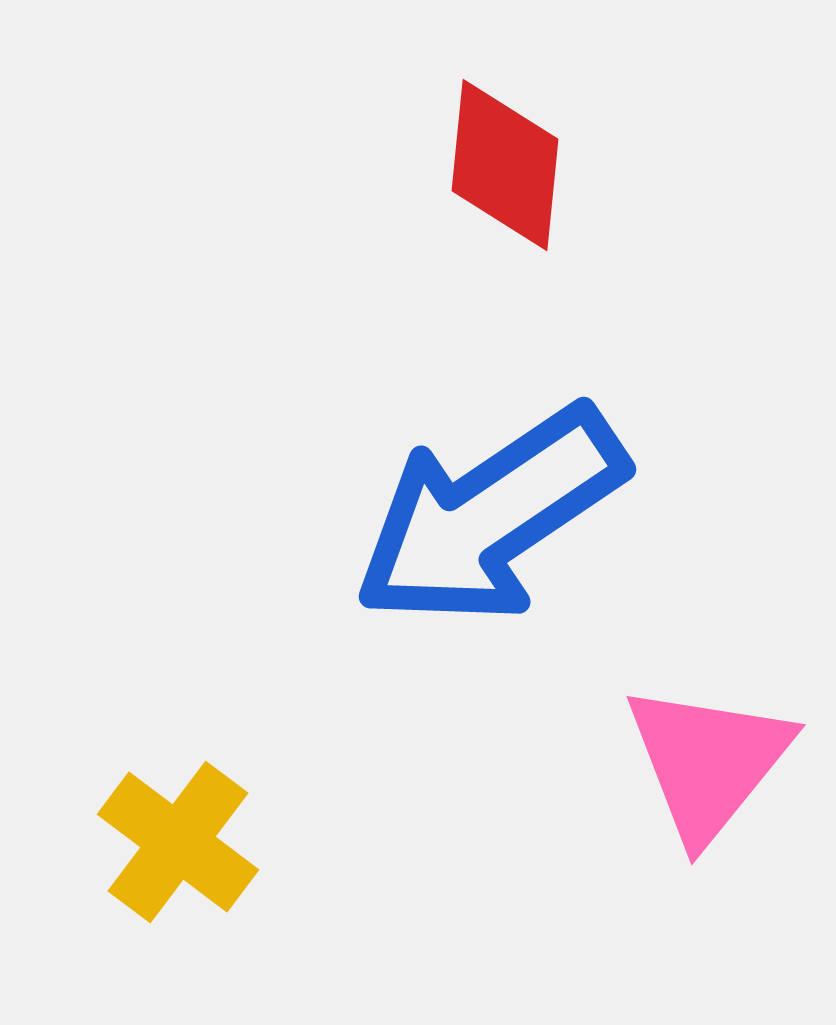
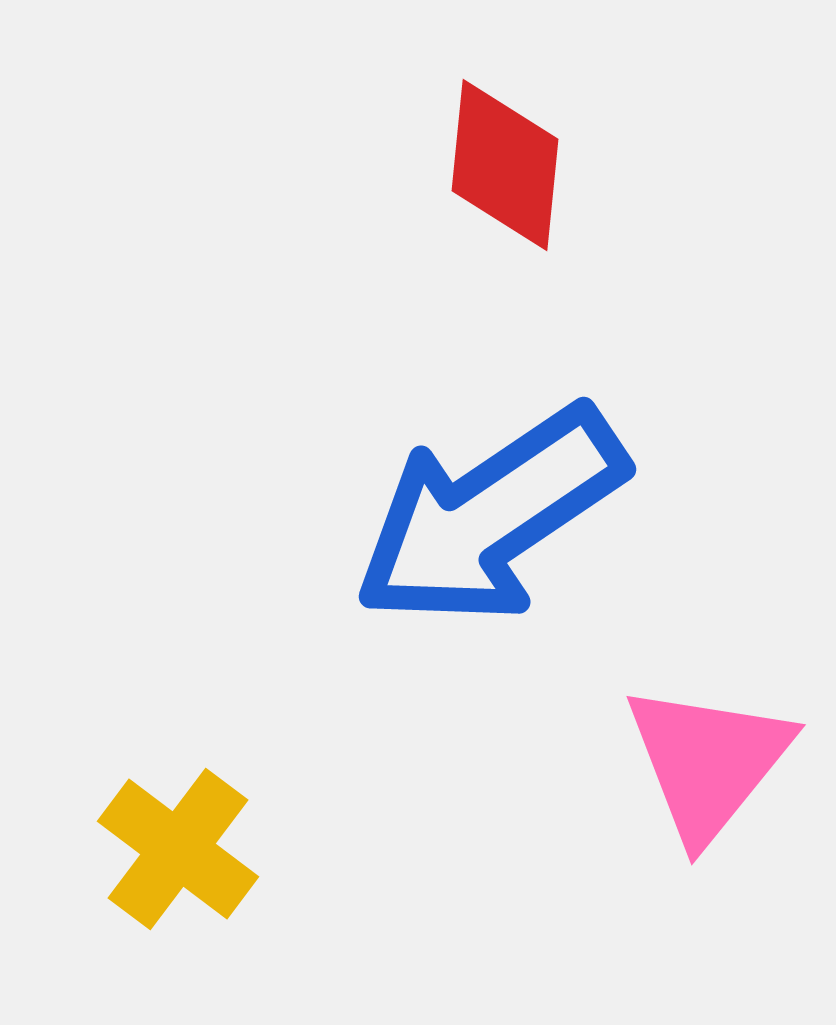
yellow cross: moved 7 px down
